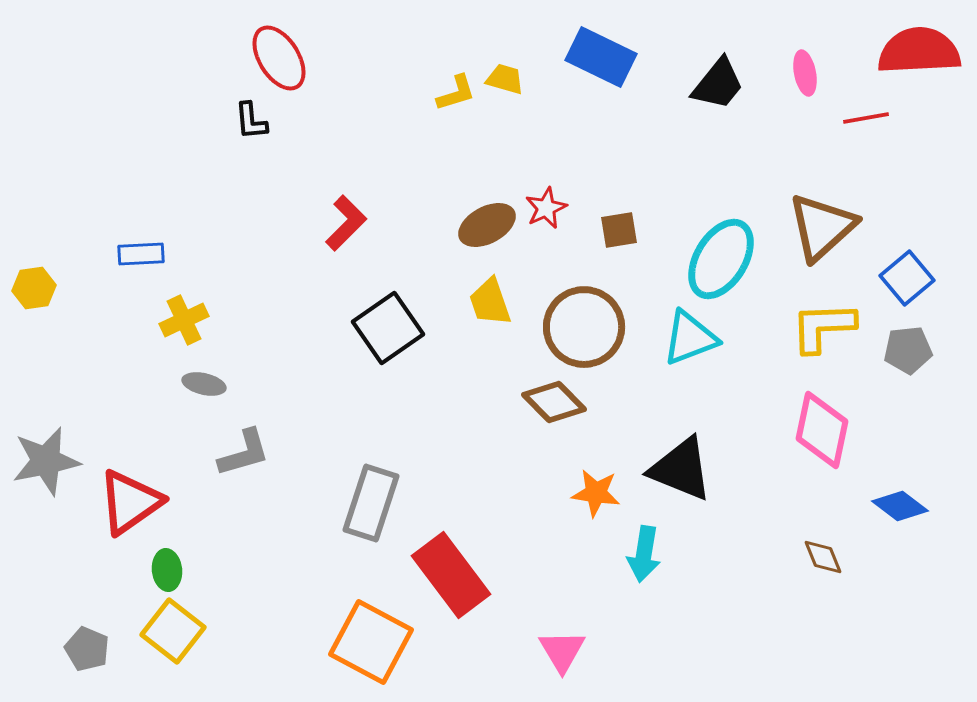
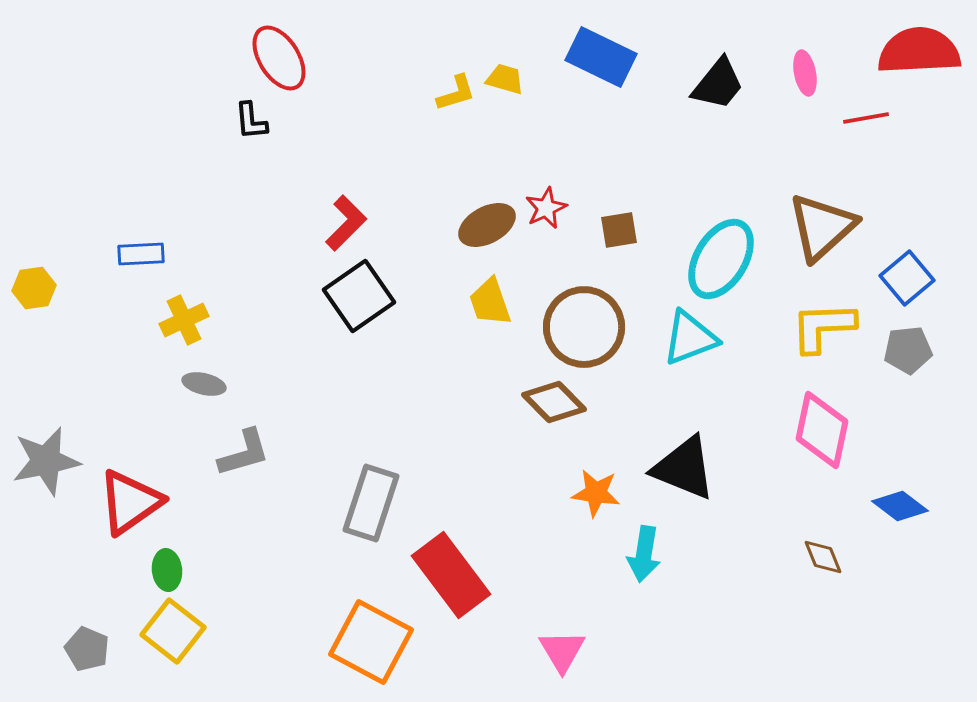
black square at (388, 328): moved 29 px left, 32 px up
black triangle at (681, 469): moved 3 px right, 1 px up
